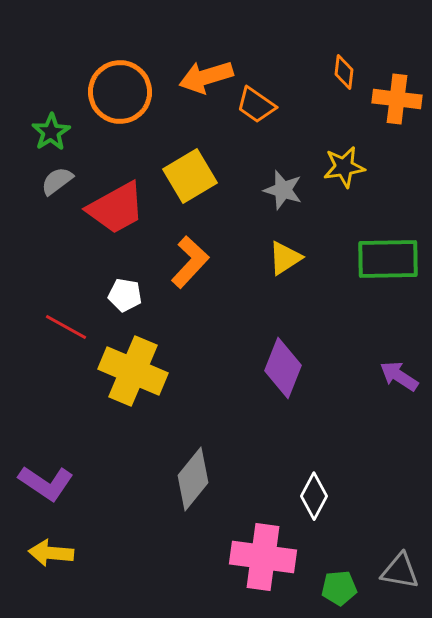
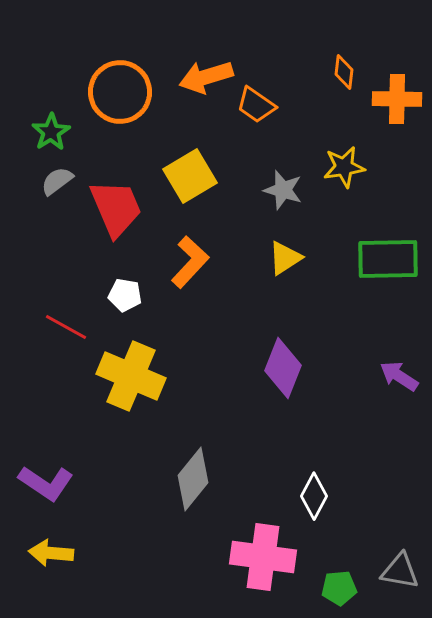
orange cross: rotated 6 degrees counterclockwise
red trapezoid: rotated 84 degrees counterclockwise
yellow cross: moved 2 px left, 5 px down
